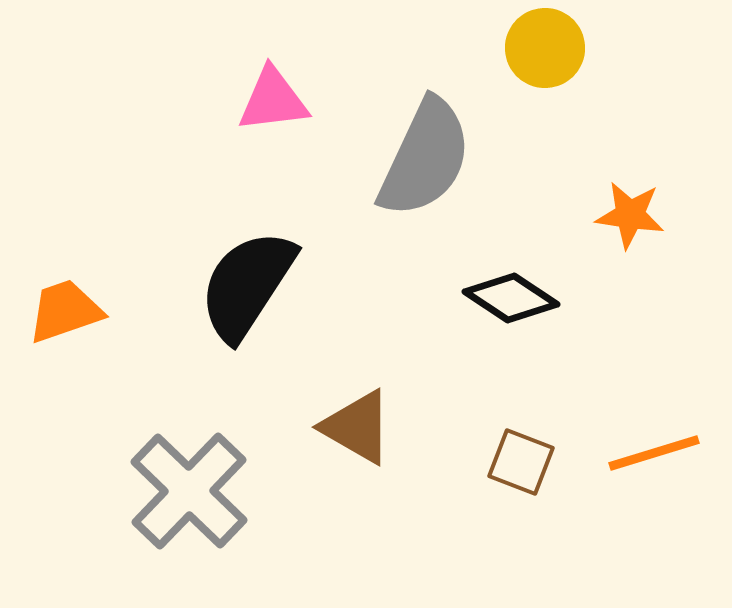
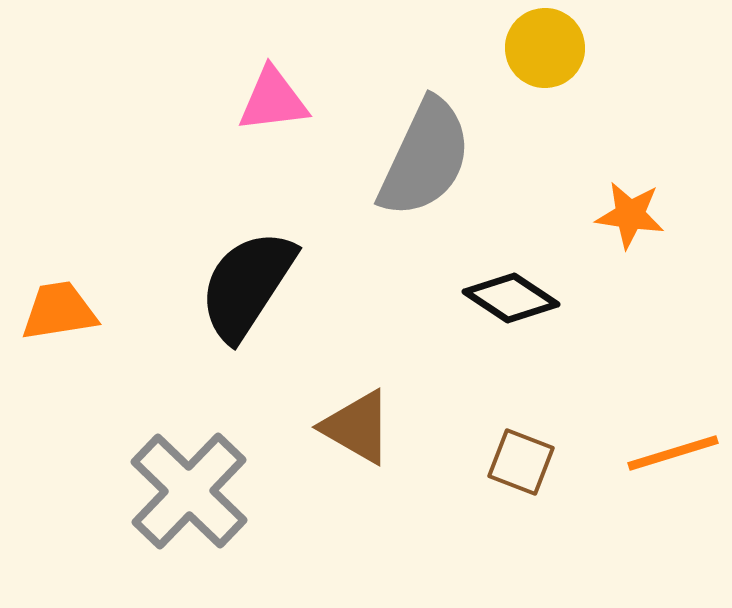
orange trapezoid: moved 6 px left; rotated 10 degrees clockwise
orange line: moved 19 px right
